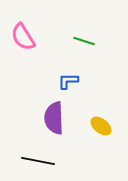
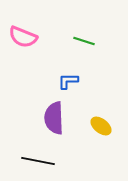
pink semicircle: rotated 36 degrees counterclockwise
